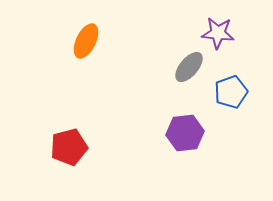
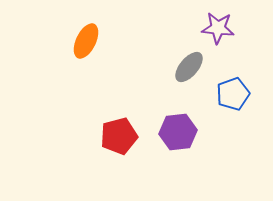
purple star: moved 5 px up
blue pentagon: moved 2 px right, 2 px down
purple hexagon: moved 7 px left, 1 px up
red pentagon: moved 50 px right, 11 px up
